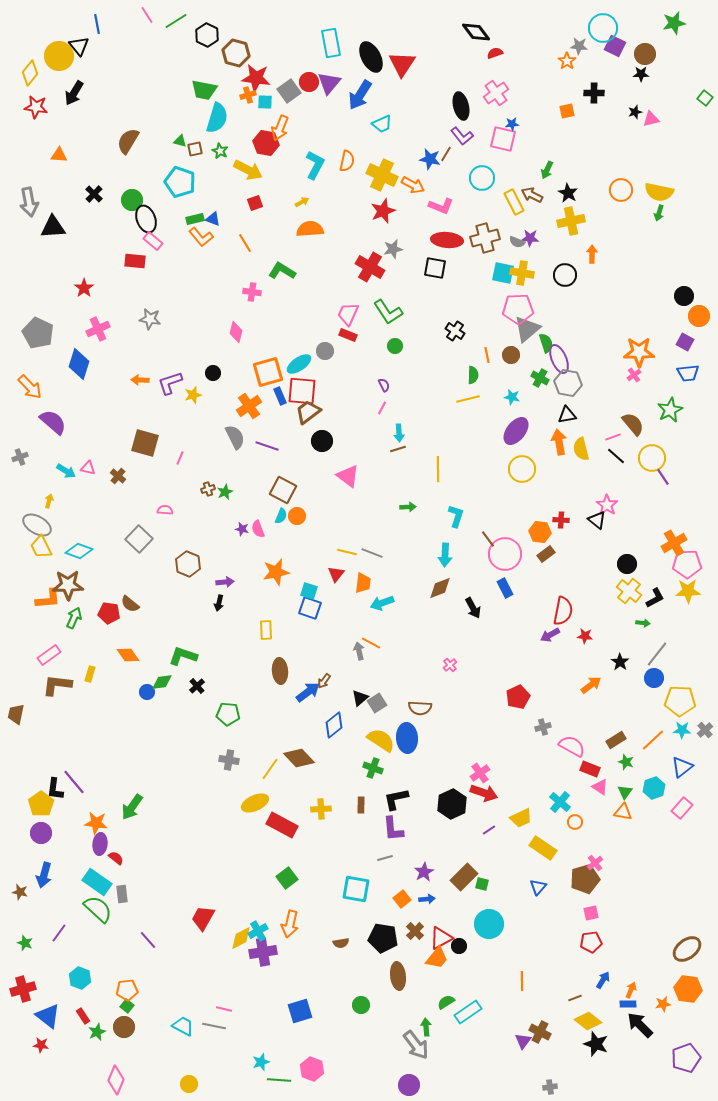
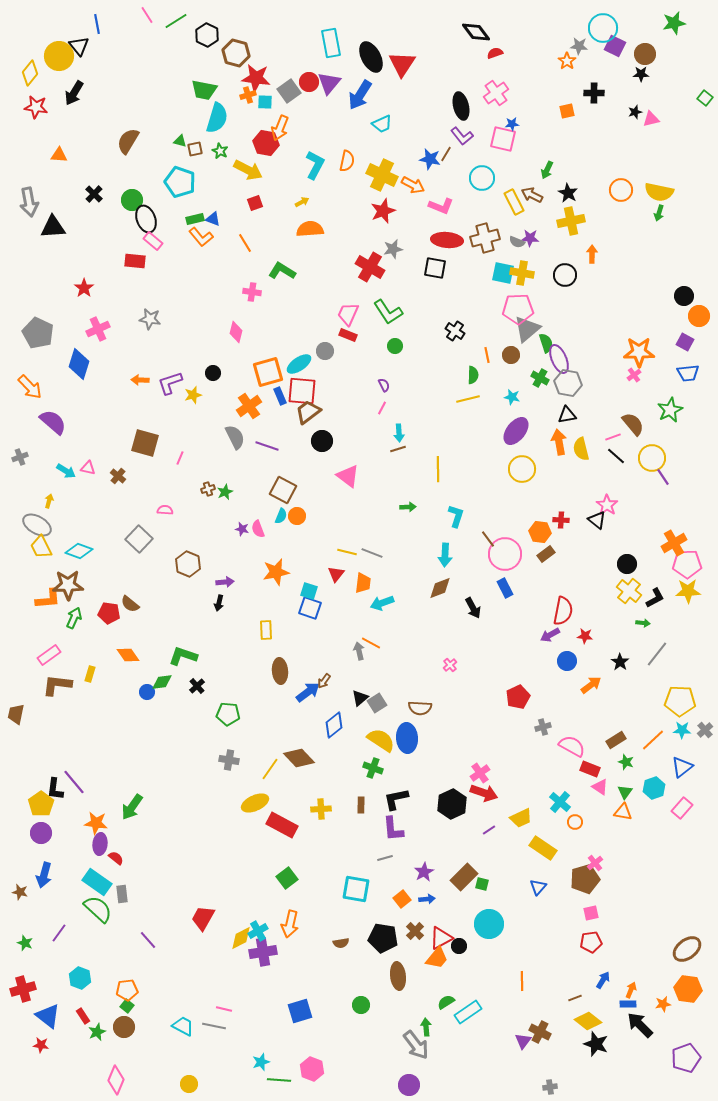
blue circle at (654, 678): moved 87 px left, 17 px up
